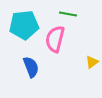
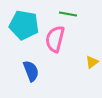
cyan pentagon: rotated 16 degrees clockwise
blue semicircle: moved 4 px down
